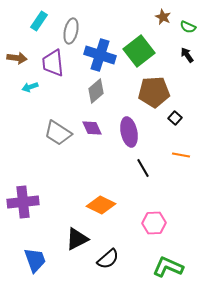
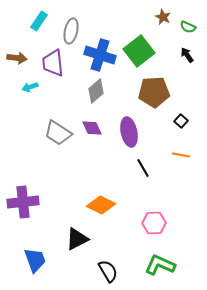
black square: moved 6 px right, 3 px down
black semicircle: moved 12 px down; rotated 80 degrees counterclockwise
green L-shape: moved 8 px left, 2 px up
